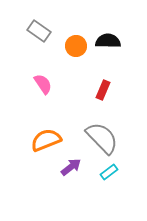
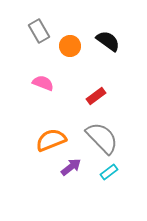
gray rectangle: rotated 25 degrees clockwise
black semicircle: rotated 35 degrees clockwise
orange circle: moved 6 px left
pink semicircle: moved 1 px up; rotated 35 degrees counterclockwise
red rectangle: moved 7 px left, 6 px down; rotated 30 degrees clockwise
orange semicircle: moved 5 px right
